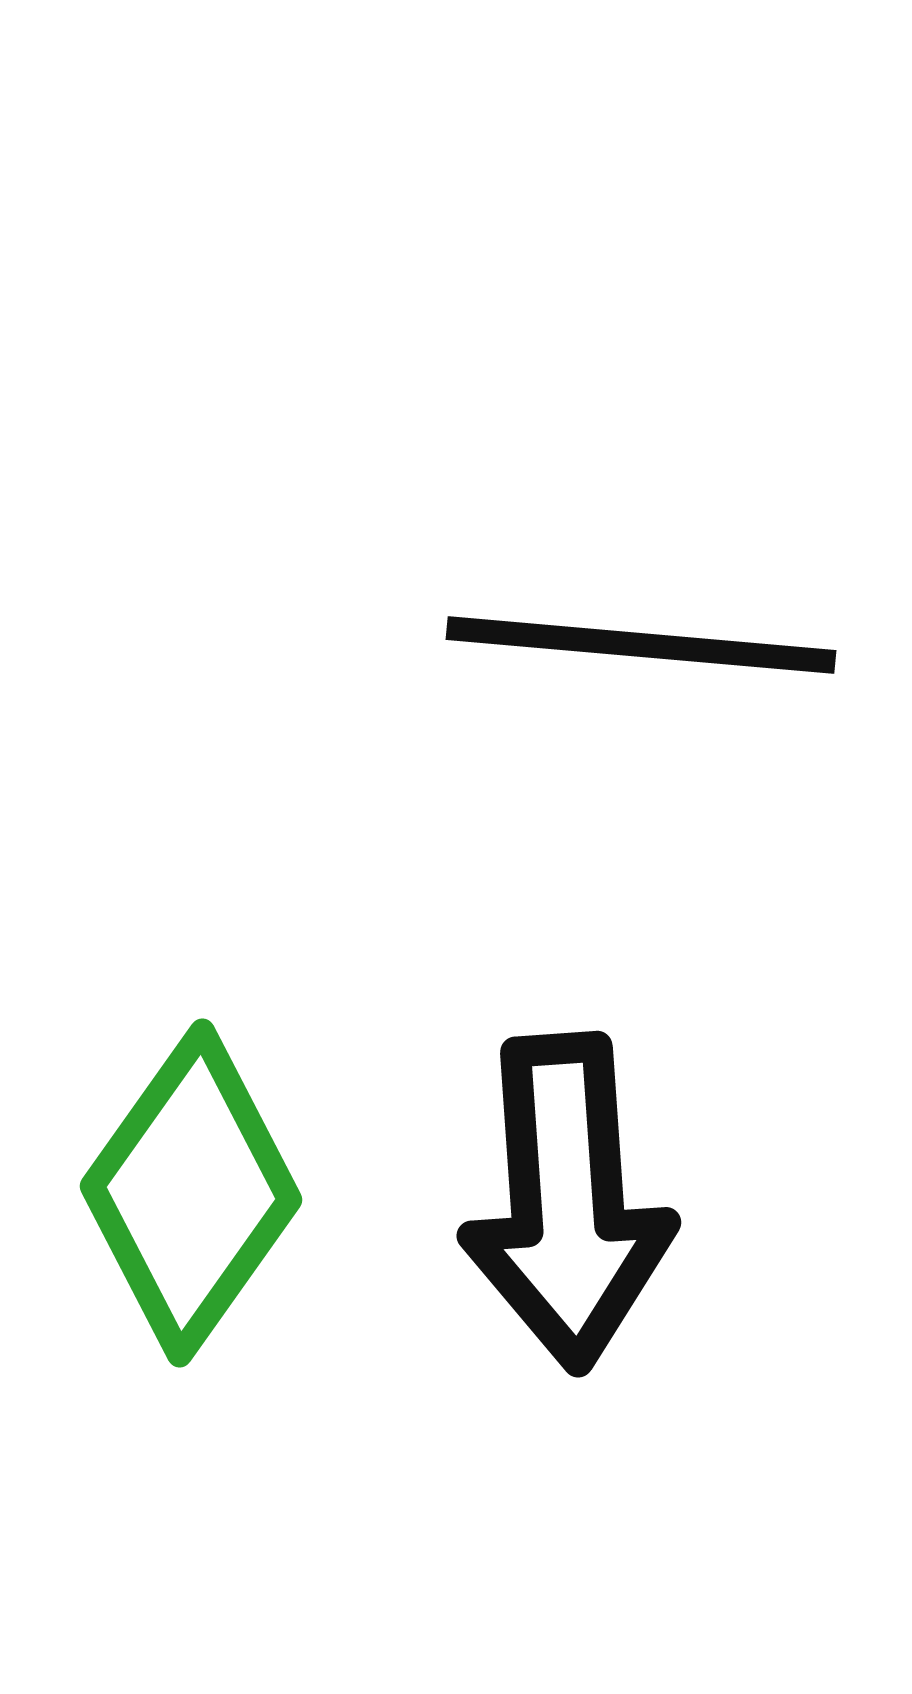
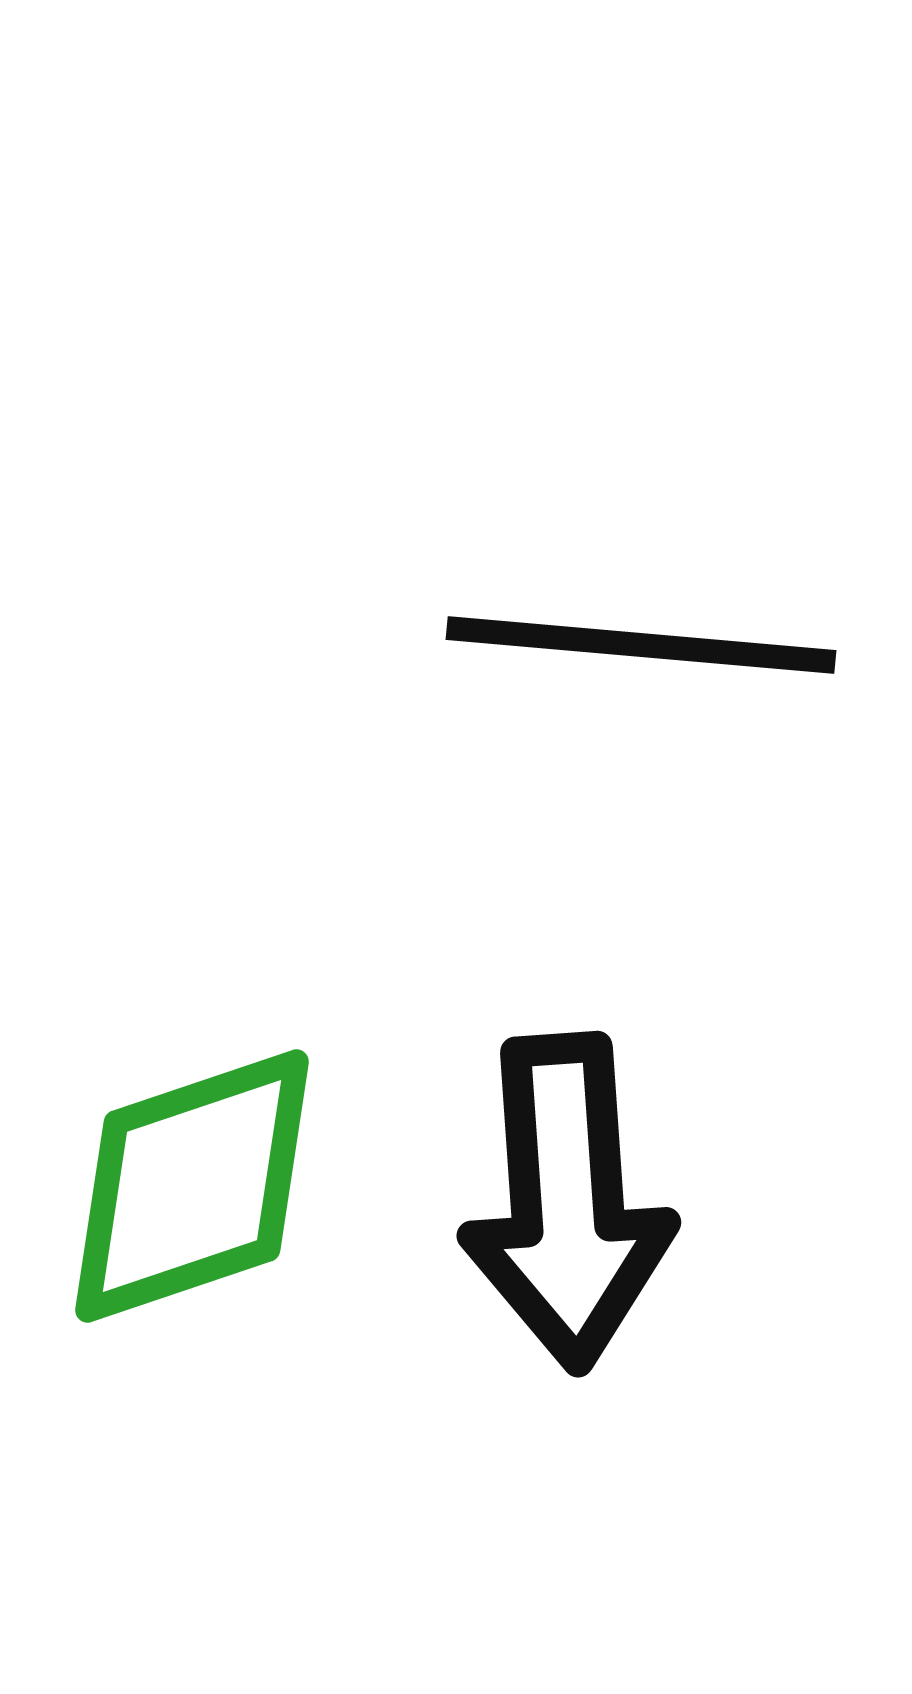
green diamond: moved 1 px right, 7 px up; rotated 36 degrees clockwise
